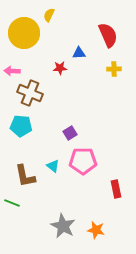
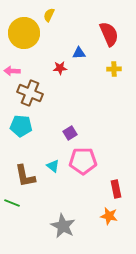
red semicircle: moved 1 px right, 1 px up
orange star: moved 13 px right, 14 px up
